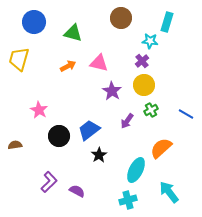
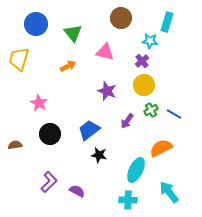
blue circle: moved 2 px right, 2 px down
green triangle: rotated 36 degrees clockwise
pink triangle: moved 6 px right, 11 px up
purple star: moved 5 px left; rotated 12 degrees counterclockwise
pink star: moved 7 px up
blue line: moved 12 px left
black circle: moved 9 px left, 2 px up
orange semicircle: rotated 15 degrees clockwise
black star: rotated 28 degrees counterclockwise
cyan cross: rotated 18 degrees clockwise
